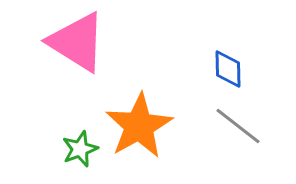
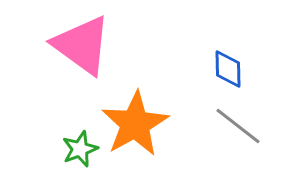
pink triangle: moved 5 px right, 3 px down; rotated 4 degrees clockwise
orange star: moved 4 px left, 2 px up
